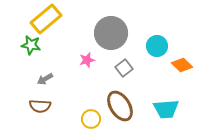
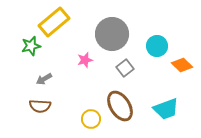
yellow rectangle: moved 8 px right, 3 px down
gray circle: moved 1 px right, 1 px down
green star: moved 1 px down; rotated 24 degrees counterclockwise
pink star: moved 2 px left
gray square: moved 1 px right
gray arrow: moved 1 px left
cyan trapezoid: rotated 16 degrees counterclockwise
